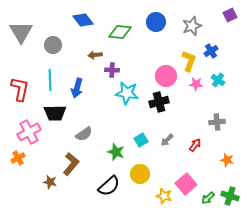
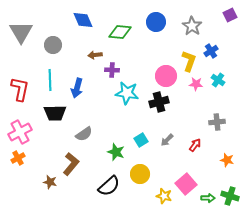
blue diamond: rotated 15 degrees clockwise
gray star: rotated 18 degrees counterclockwise
pink cross: moved 9 px left
green arrow: rotated 136 degrees counterclockwise
